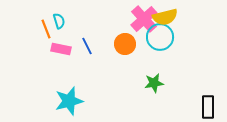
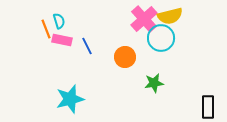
yellow semicircle: moved 5 px right, 1 px up
cyan circle: moved 1 px right, 1 px down
orange circle: moved 13 px down
pink rectangle: moved 1 px right, 9 px up
cyan star: moved 1 px right, 2 px up
